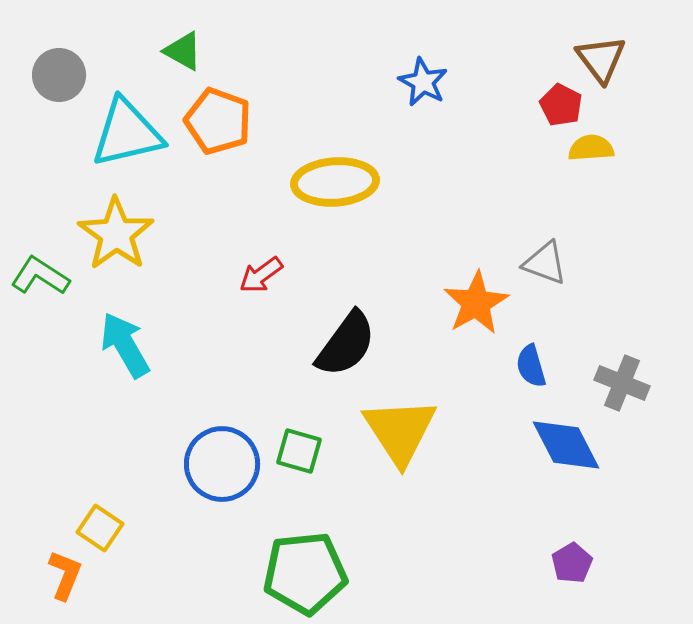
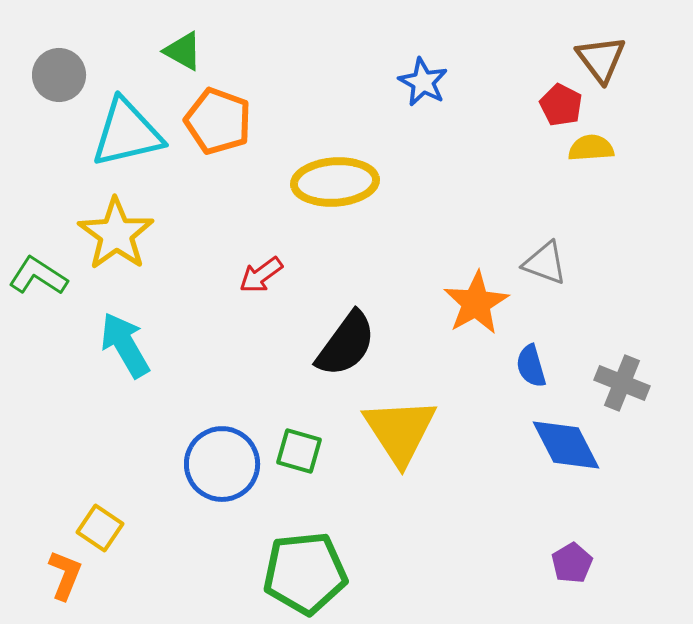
green L-shape: moved 2 px left
